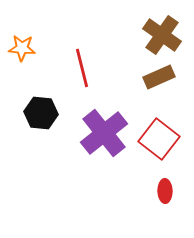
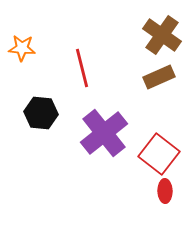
red square: moved 15 px down
